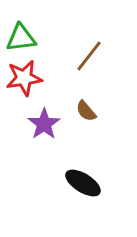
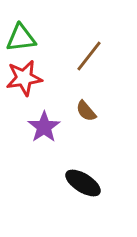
purple star: moved 3 px down
